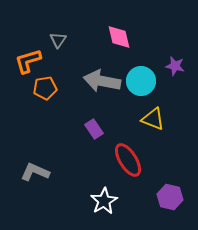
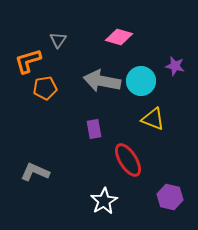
pink diamond: rotated 60 degrees counterclockwise
purple rectangle: rotated 24 degrees clockwise
